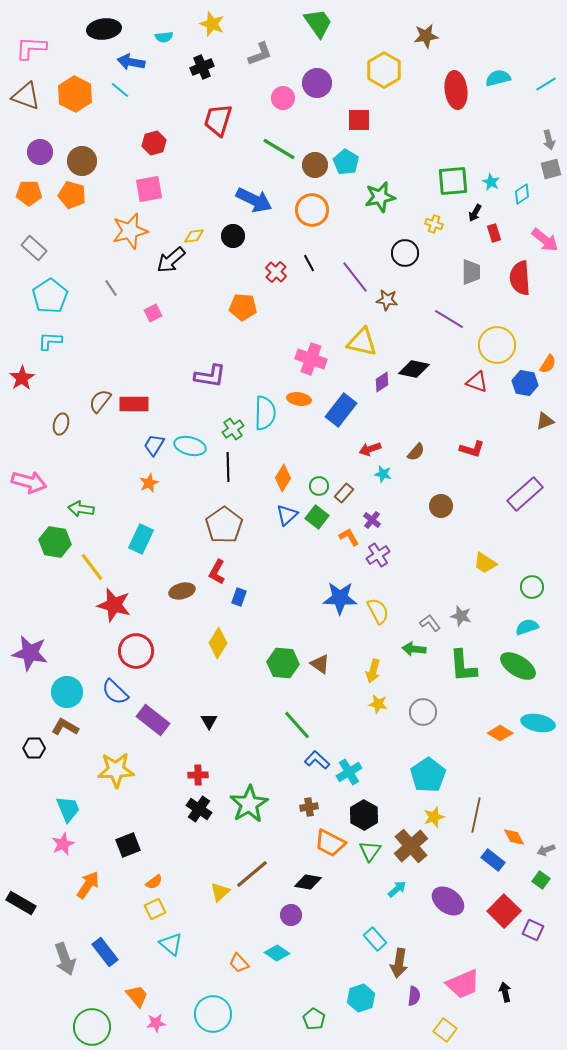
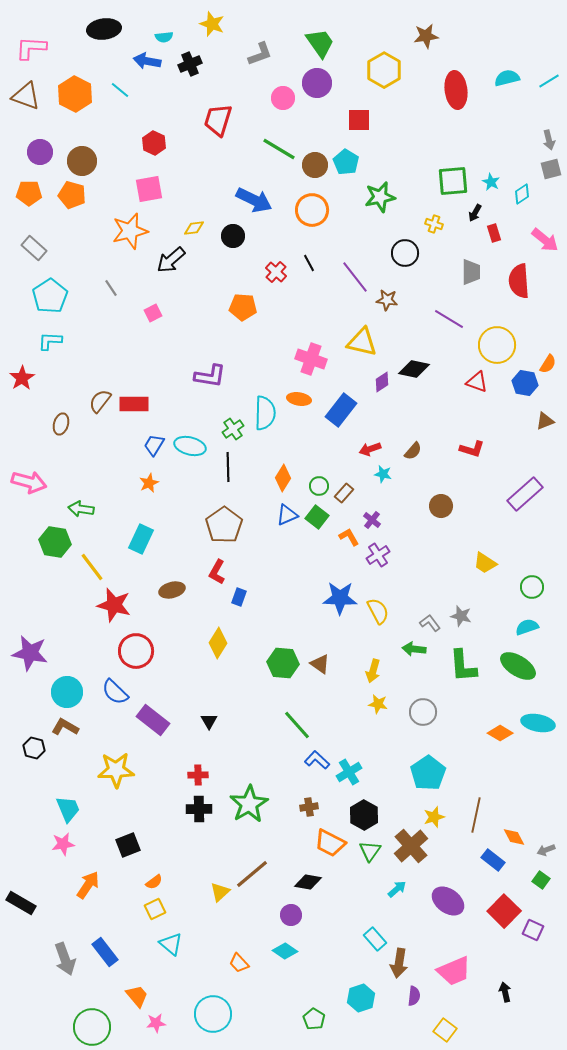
green trapezoid at (318, 23): moved 2 px right, 20 px down
blue arrow at (131, 62): moved 16 px right, 1 px up
black cross at (202, 67): moved 12 px left, 3 px up
cyan semicircle at (498, 78): moved 9 px right
cyan line at (546, 84): moved 3 px right, 3 px up
red hexagon at (154, 143): rotated 20 degrees counterclockwise
yellow diamond at (194, 236): moved 8 px up
red semicircle at (520, 278): moved 1 px left, 3 px down
brown semicircle at (416, 452): moved 3 px left, 1 px up
blue triangle at (287, 515): rotated 20 degrees clockwise
brown ellipse at (182, 591): moved 10 px left, 1 px up
black hexagon at (34, 748): rotated 15 degrees clockwise
cyan pentagon at (428, 775): moved 2 px up
black cross at (199, 809): rotated 35 degrees counterclockwise
pink star at (63, 844): rotated 15 degrees clockwise
cyan diamond at (277, 953): moved 8 px right, 2 px up
pink trapezoid at (463, 984): moved 9 px left, 13 px up
